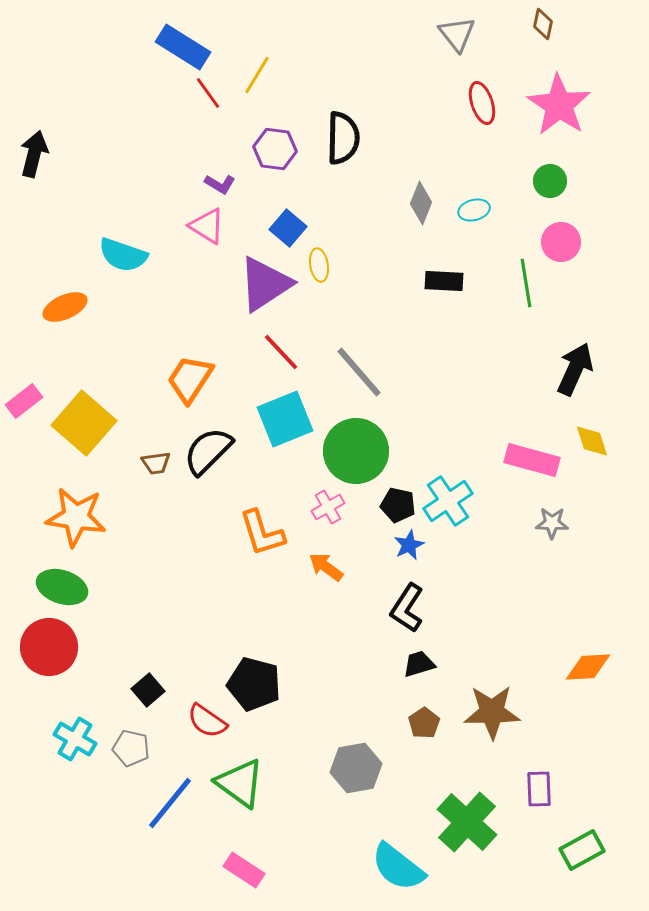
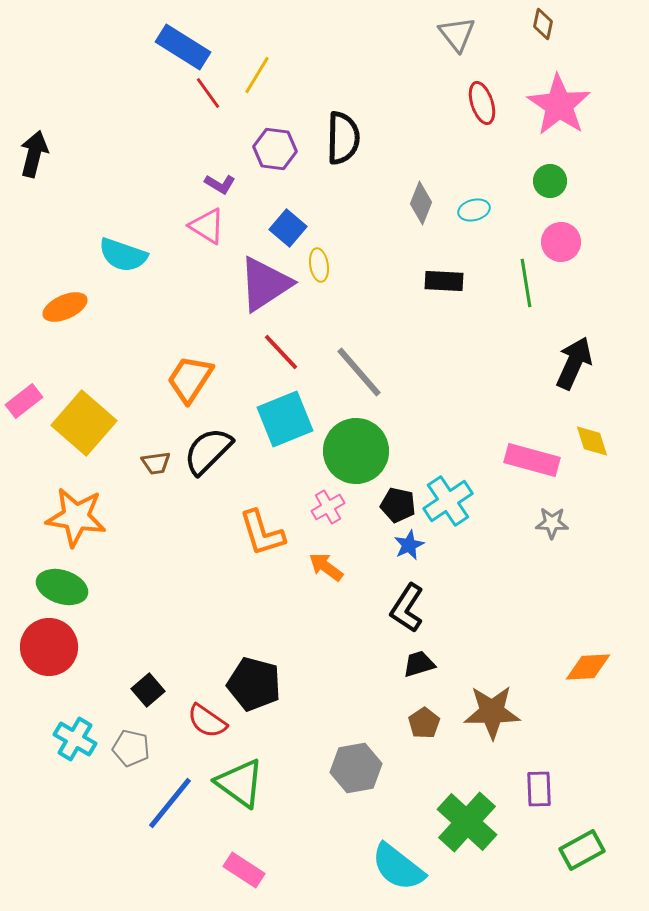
black arrow at (575, 369): moved 1 px left, 6 px up
